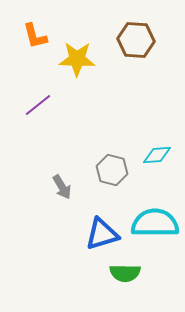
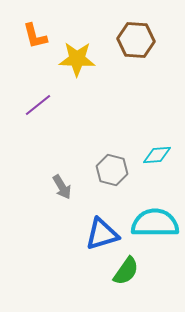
green semicircle: moved 1 px right, 2 px up; rotated 56 degrees counterclockwise
